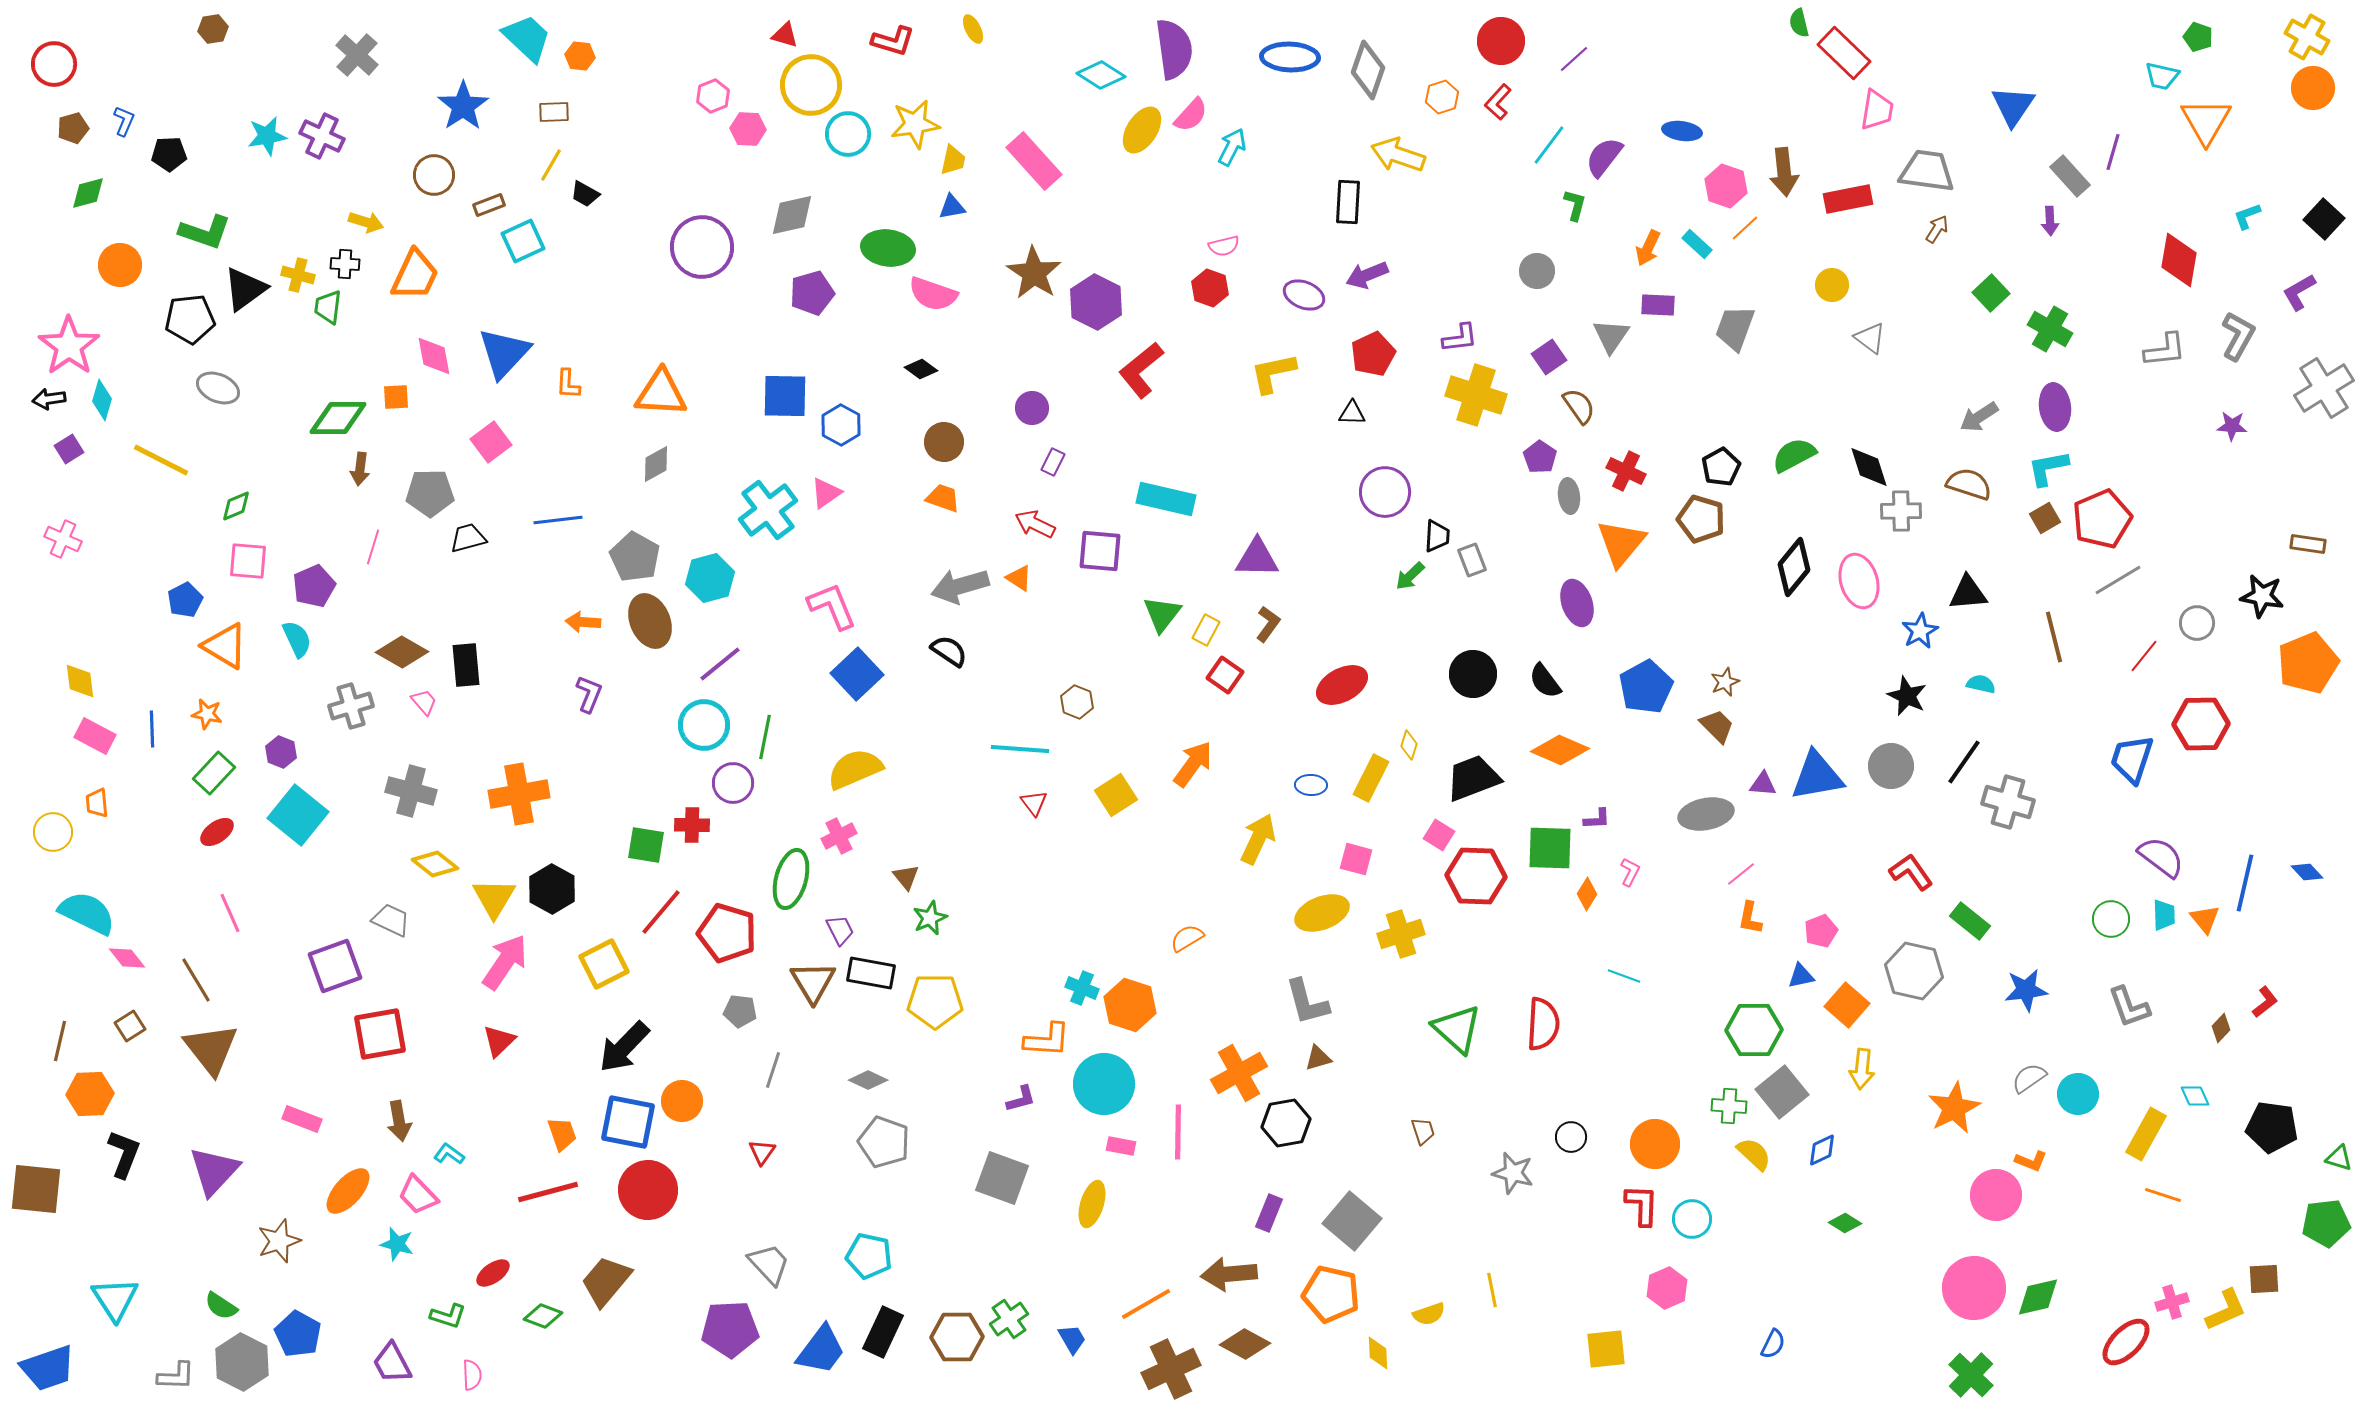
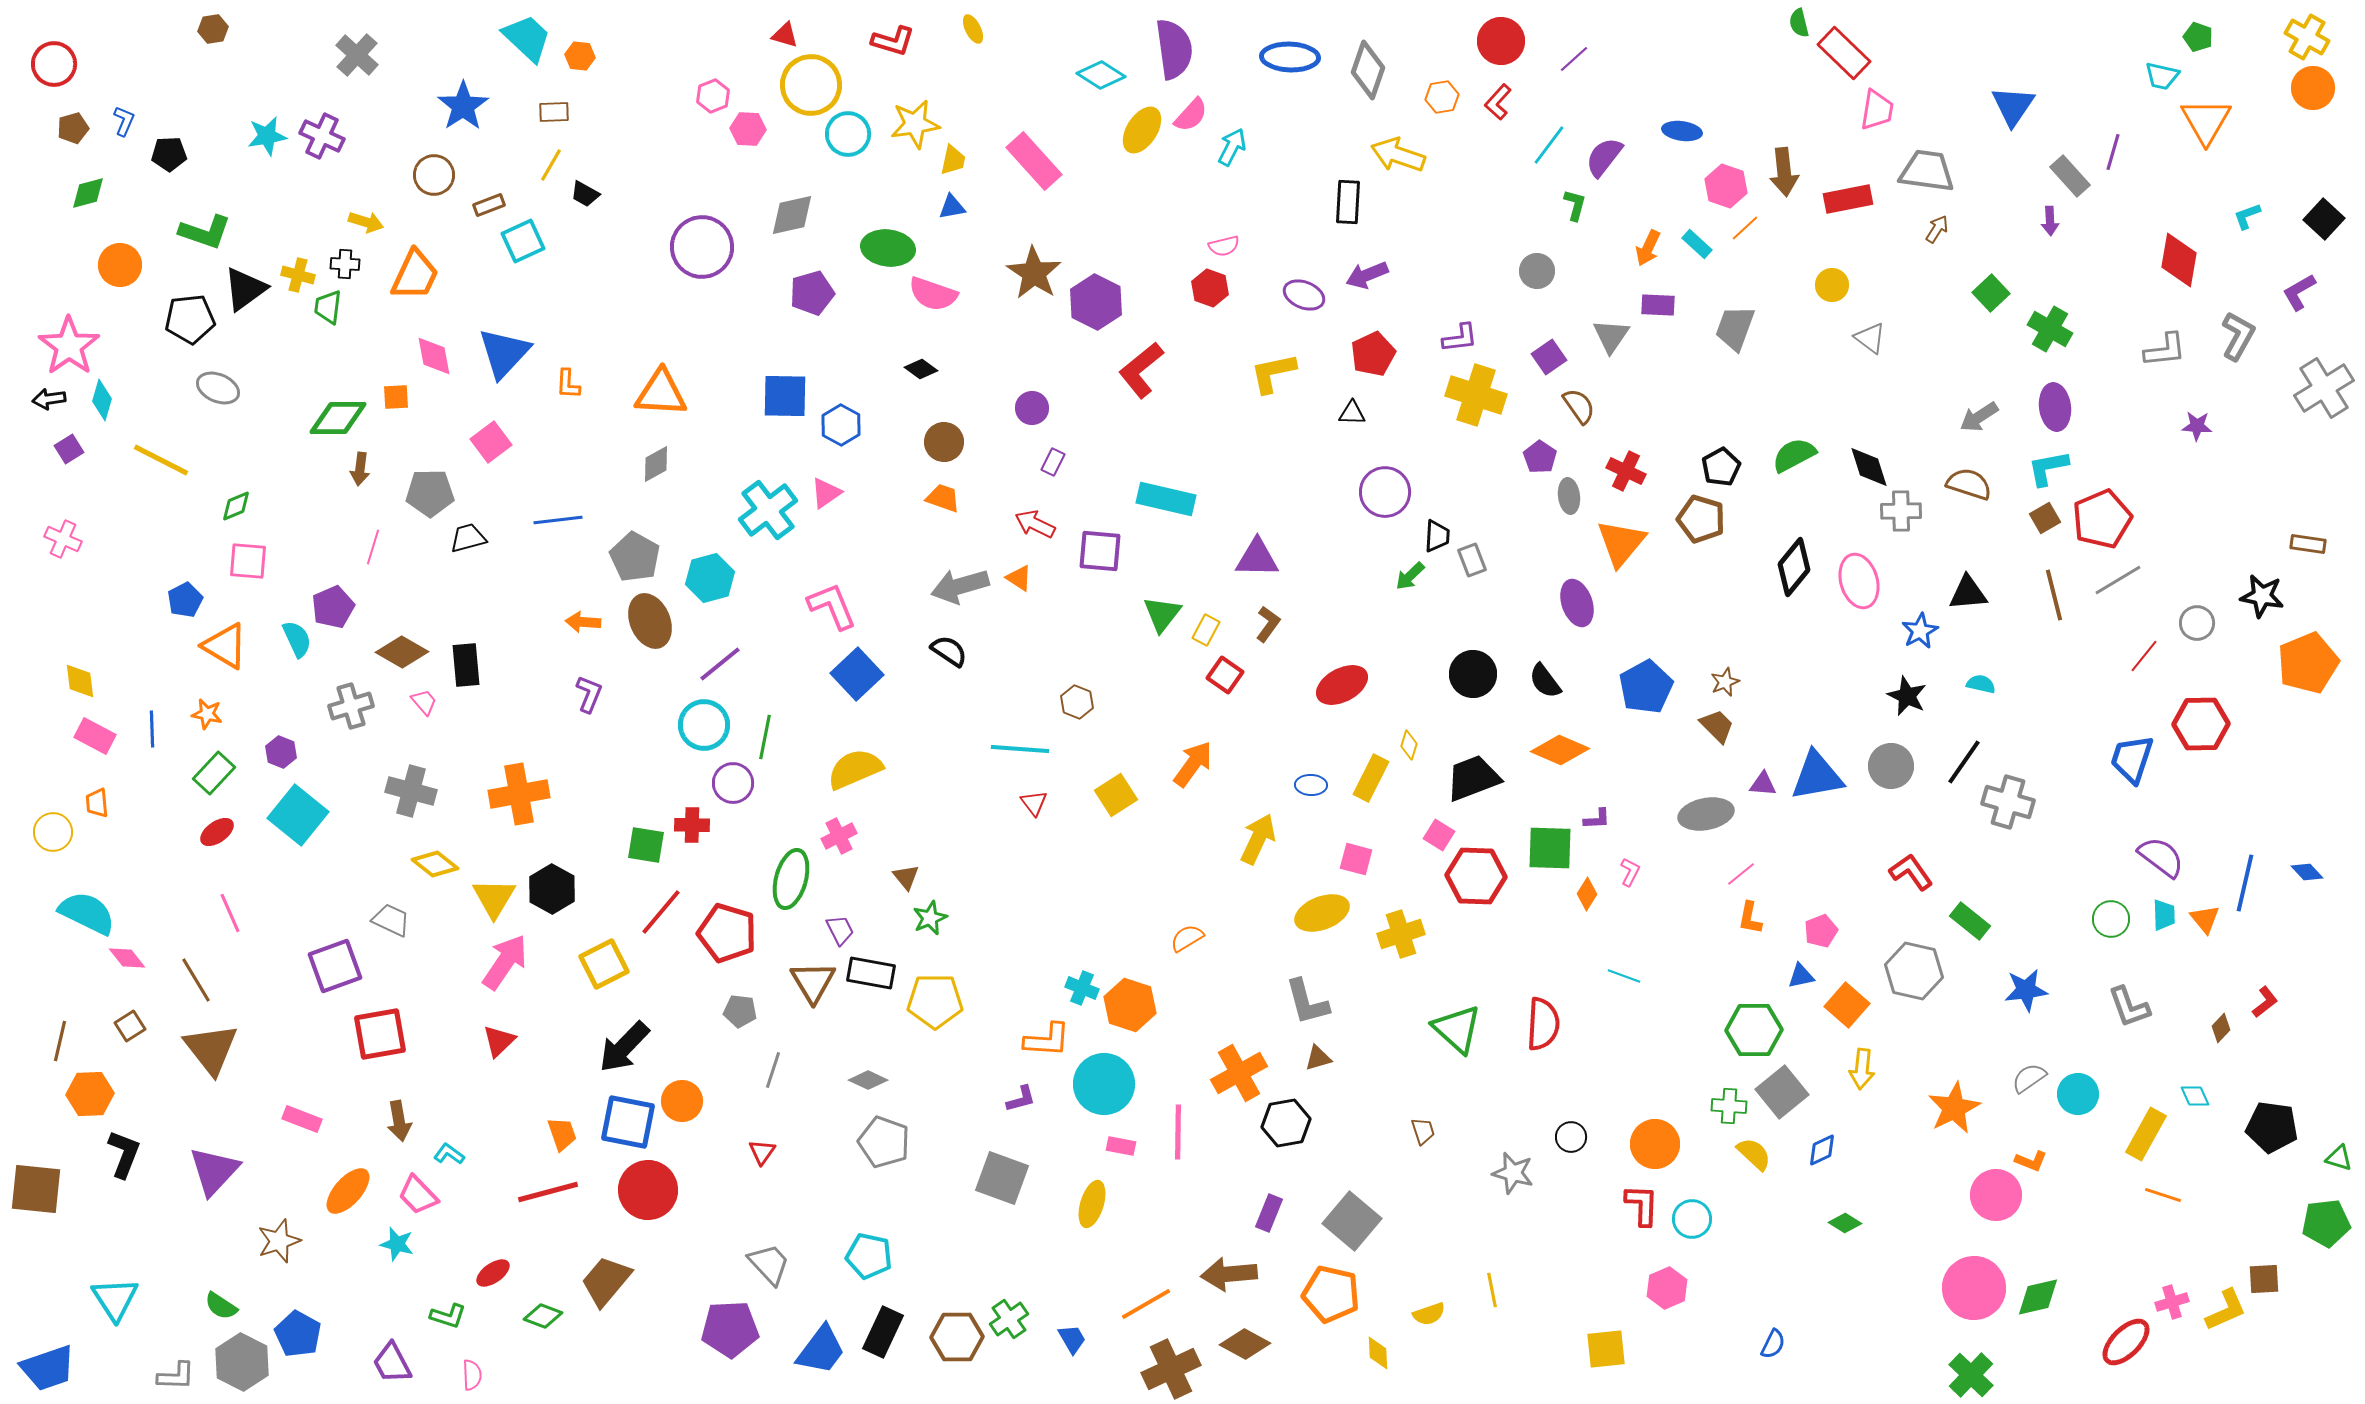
orange hexagon at (1442, 97): rotated 8 degrees clockwise
purple star at (2232, 426): moved 35 px left
purple pentagon at (314, 586): moved 19 px right, 21 px down
brown line at (2054, 637): moved 42 px up
